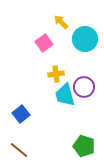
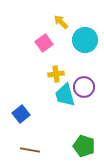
cyan circle: moved 1 px down
brown line: moved 11 px right; rotated 30 degrees counterclockwise
